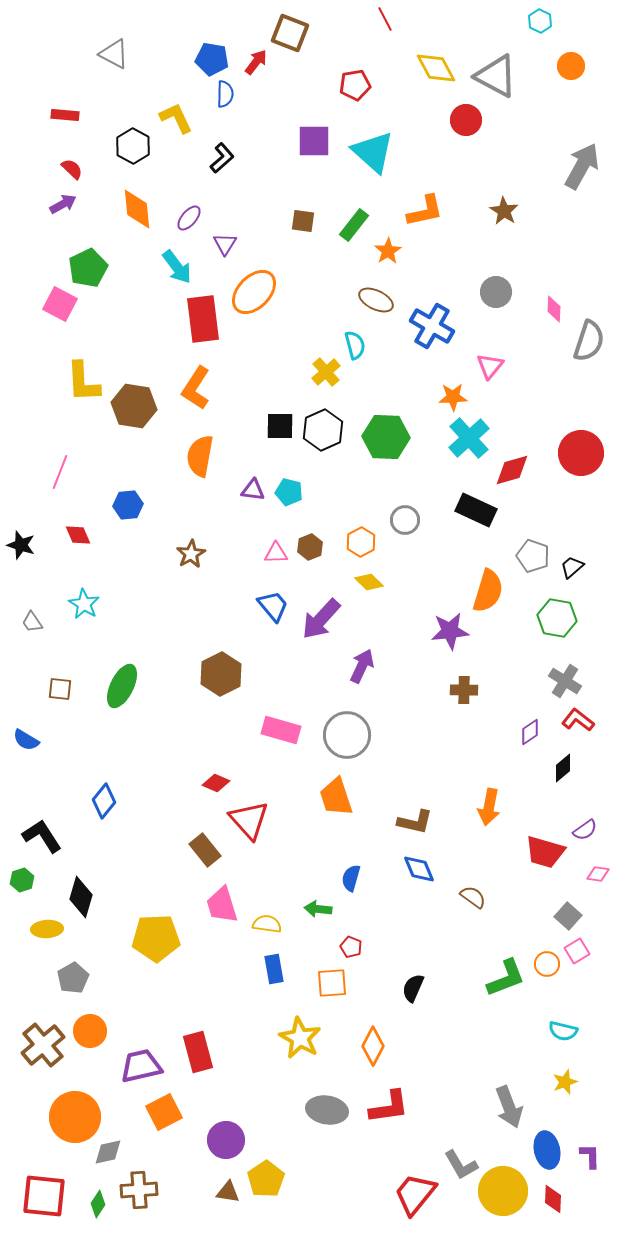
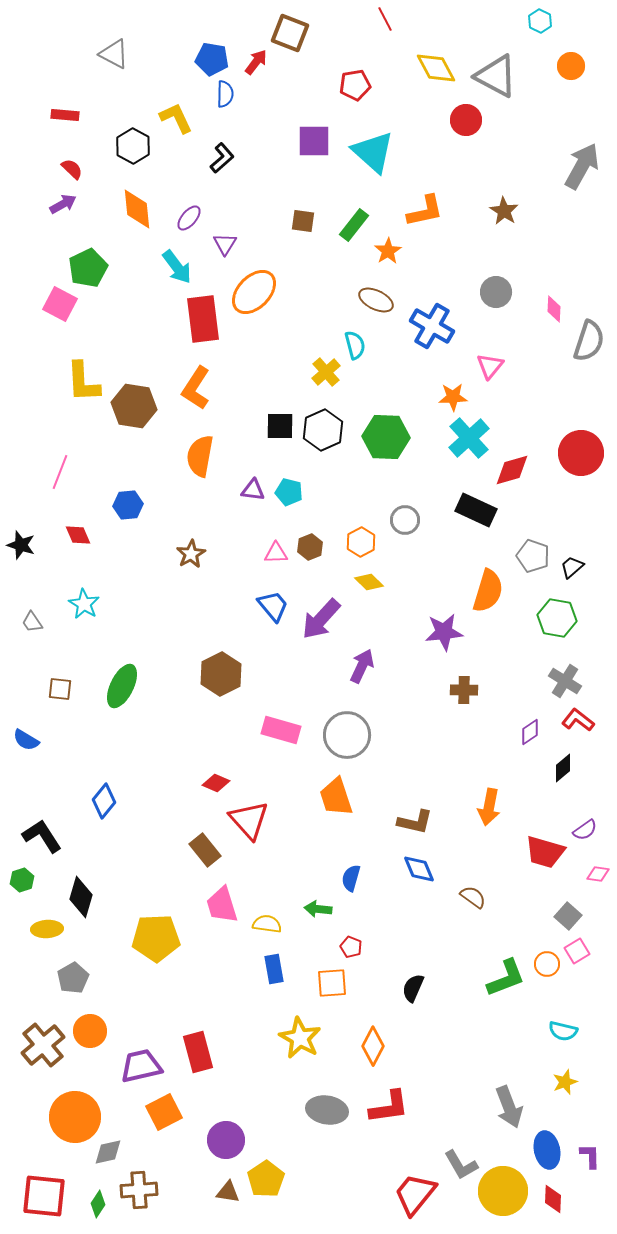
purple star at (450, 631): moved 6 px left, 1 px down
